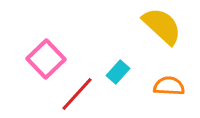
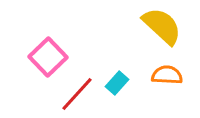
pink square: moved 2 px right, 2 px up
cyan rectangle: moved 1 px left, 11 px down
orange semicircle: moved 2 px left, 11 px up
